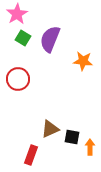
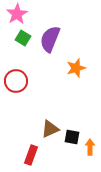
orange star: moved 7 px left, 7 px down; rotated 24 degrees counterclockwise
red circle: moved 2 px left, 2 px down
